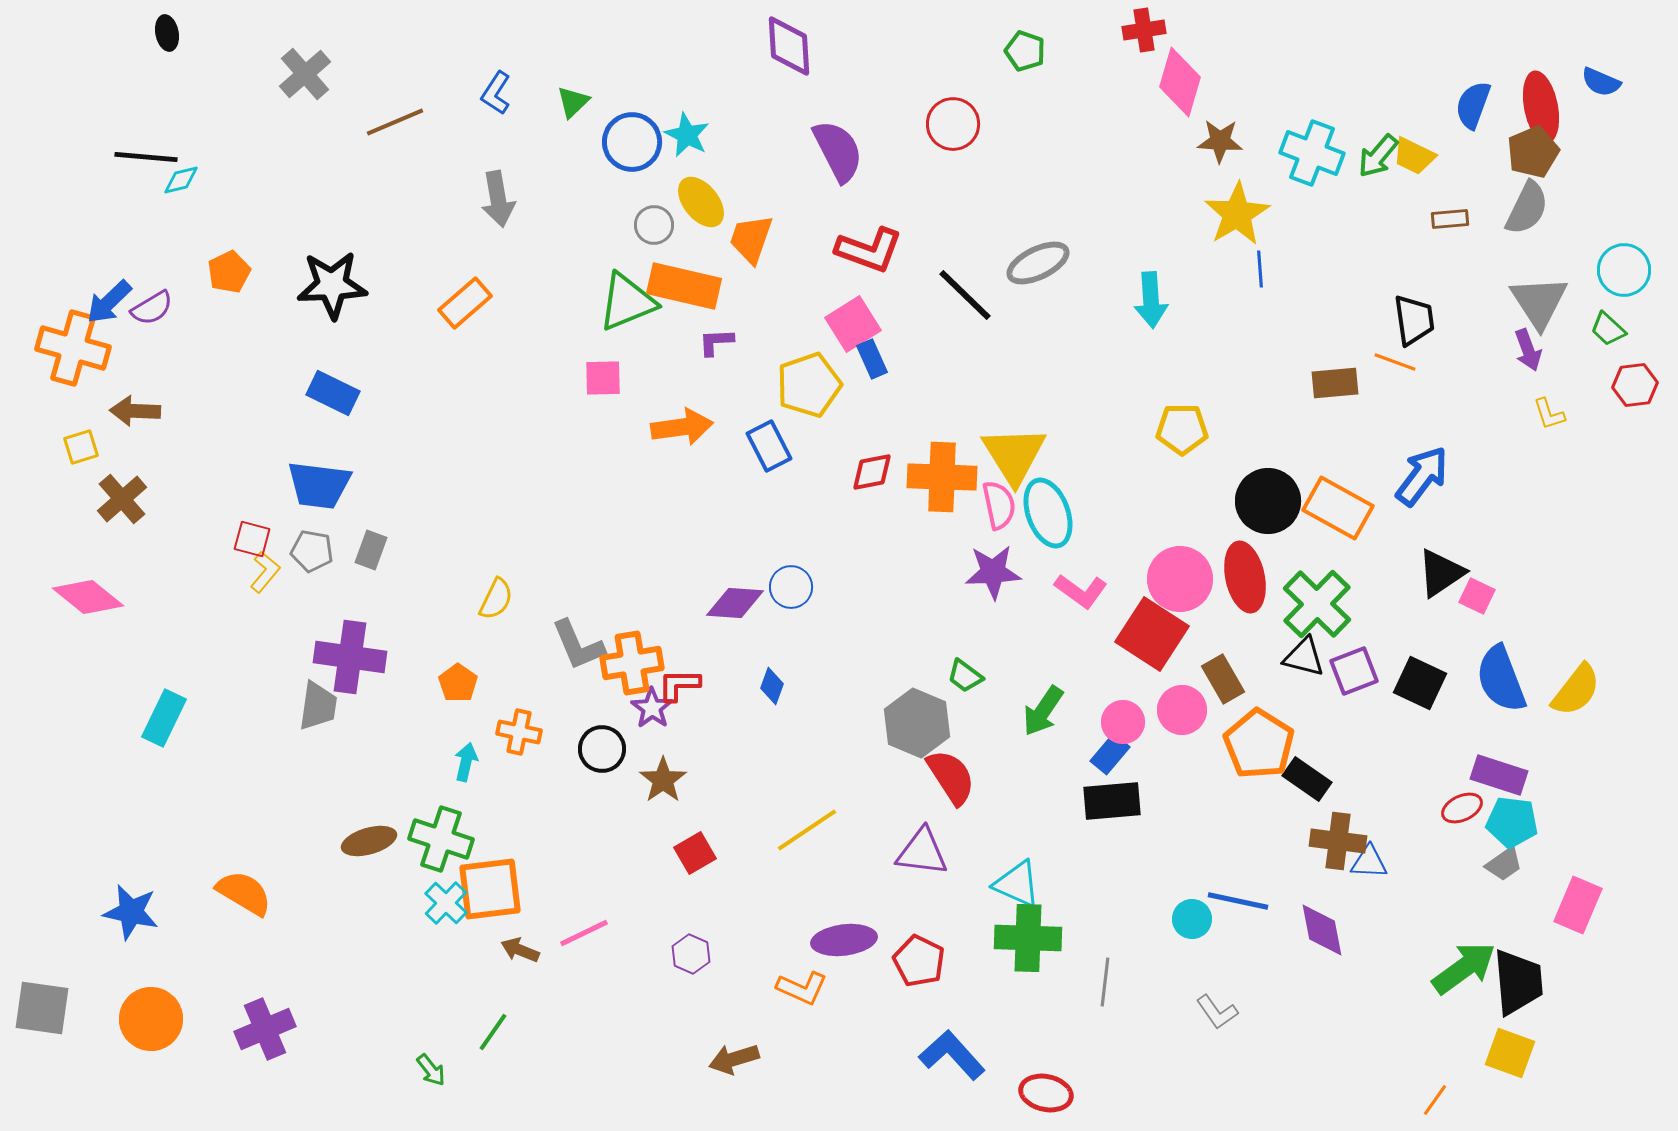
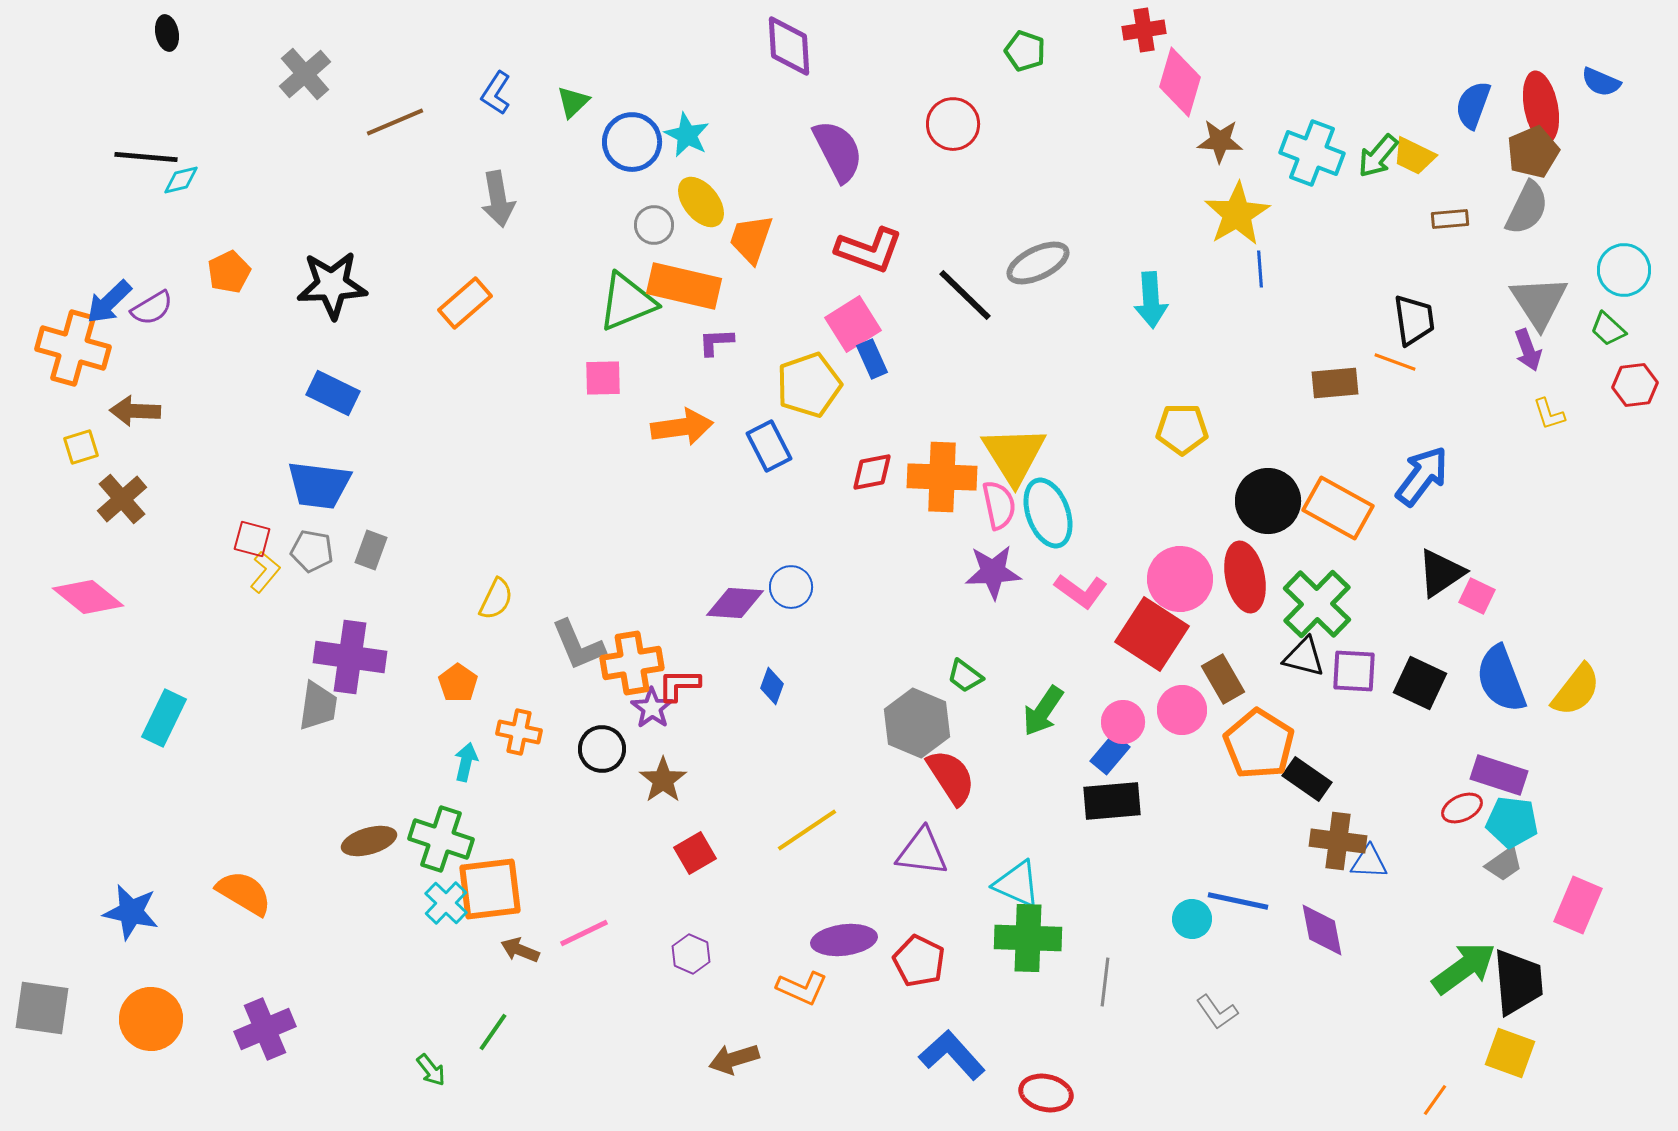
purple square at (1354, 671): rotated 24 degrees clockwise
